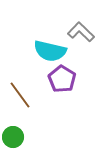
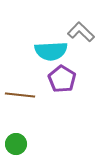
cyan semicircle: moved 1 px right; rotated 16 degrees counterclockwise
brown line: rotated 48 degrees counterclockwise
green circle: moved 3 px right, 7 px down
